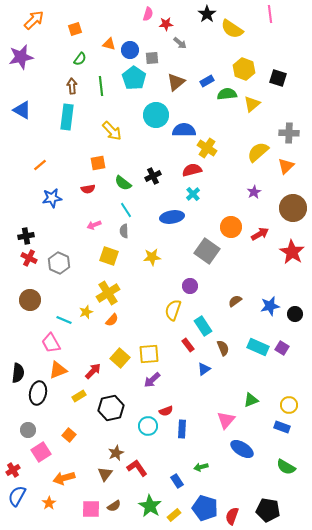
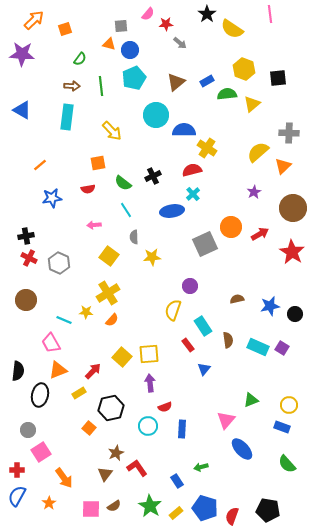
pink semicircle at (148, 14): rotated 24 degrees clockwise
orange square at (75, 29): moved 10 px left
purple star at (21, 57): moved 1 px right, 3 px up; rotated 15 degrees clockwise
gray square at (152, 58): moved 31 px left, 32 px up
cyan pentagon at (134, 78): rotated 15 degrees clockwise
black square at (278, 78): rotated 24 degrees counterclockwise
brown arrow at (72, 86): rotated 98 degrees clockwise
orange triangle at (286, 166): moved 3 px left
blue ellipse at (172, 217): moved 6 px up
pink arrow at (94, 225): rotated 16 degrees clockwise
gray semicircle at (124, 231): moved 10 px right, 6 px down
gray square at (207, 251): moved 2 px left, 7 px up; rotated 30 degrees clockwise
yellow square at (109, 256): rotated 18 degrees clockwise
brown circle at (30, 300): moved 4 px left
brown semicircle at (235, 301): moved 2 px right, 2 px up; rotated 24 degrees clockwise
yellow star at (86, 312): rotated 24 degrees clockwise
brown semicircle at (223, 348): moved 5 px right, 8 px up; rotated 14 degrees clockwise
yellow square at (120, 358): moved 2 px right, 1 px up
blue triangle at (204, 369): rotated 16 degrees counterclockwise
black semicircle at (18, 373): moved 2 px up
purple arrow at (152, 380): moved 2 px left, 3 px down; rotated 126 degrees clockwise
black ellipse at (38, 393): moved 2 px right, 2 px down
yellow rectangle at (79, 396): moved 3 px up
red semicircle at (166, 411): moved 1 px left, 4 px up
orange square at (69, 435): moved 20 px right, 7 px up
blue ellipse at (242, 449): rotated 15 degrees clockwise
green semicircle at (286, 467): moved 1 px right, 3 px up; rotated 18 degrees clockwise
red cross at (13, 470): moved 4 px right; rotated 32 degrees clockwise
orange arrow at (64, 478): rotated 110 degrees counterclockwise
yellow rectangle at (174, 515): moved 2 px right, 2 px up
